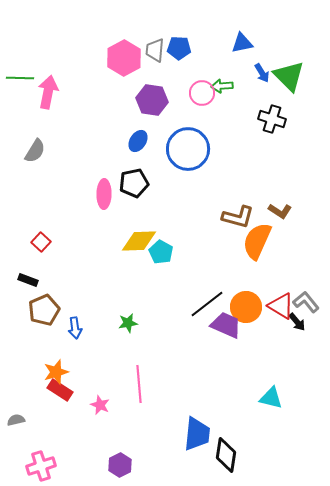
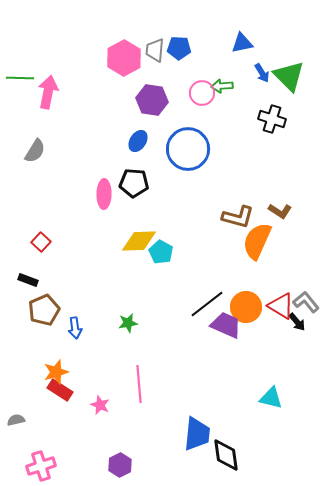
black pentagon at (134, 183): rotated 16 degrees clockwise
black diamond at (226, 455): rotated 16 degrees counterclockwise
